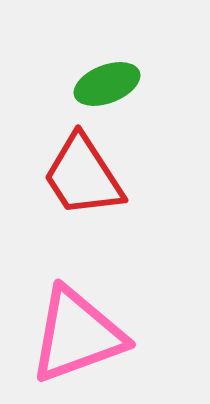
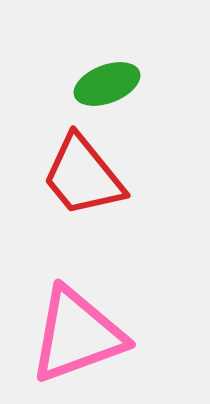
red trapezoid: rotated 6 degrees counterclockwise
